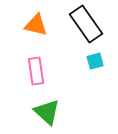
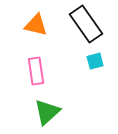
green triangle: rotated 36 degrees clockwise
